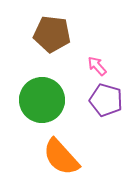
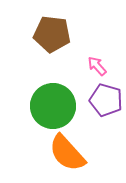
green circle: moved 11 px right, 6 px down
orange semicircle: moved 6 px right, 4 px up
